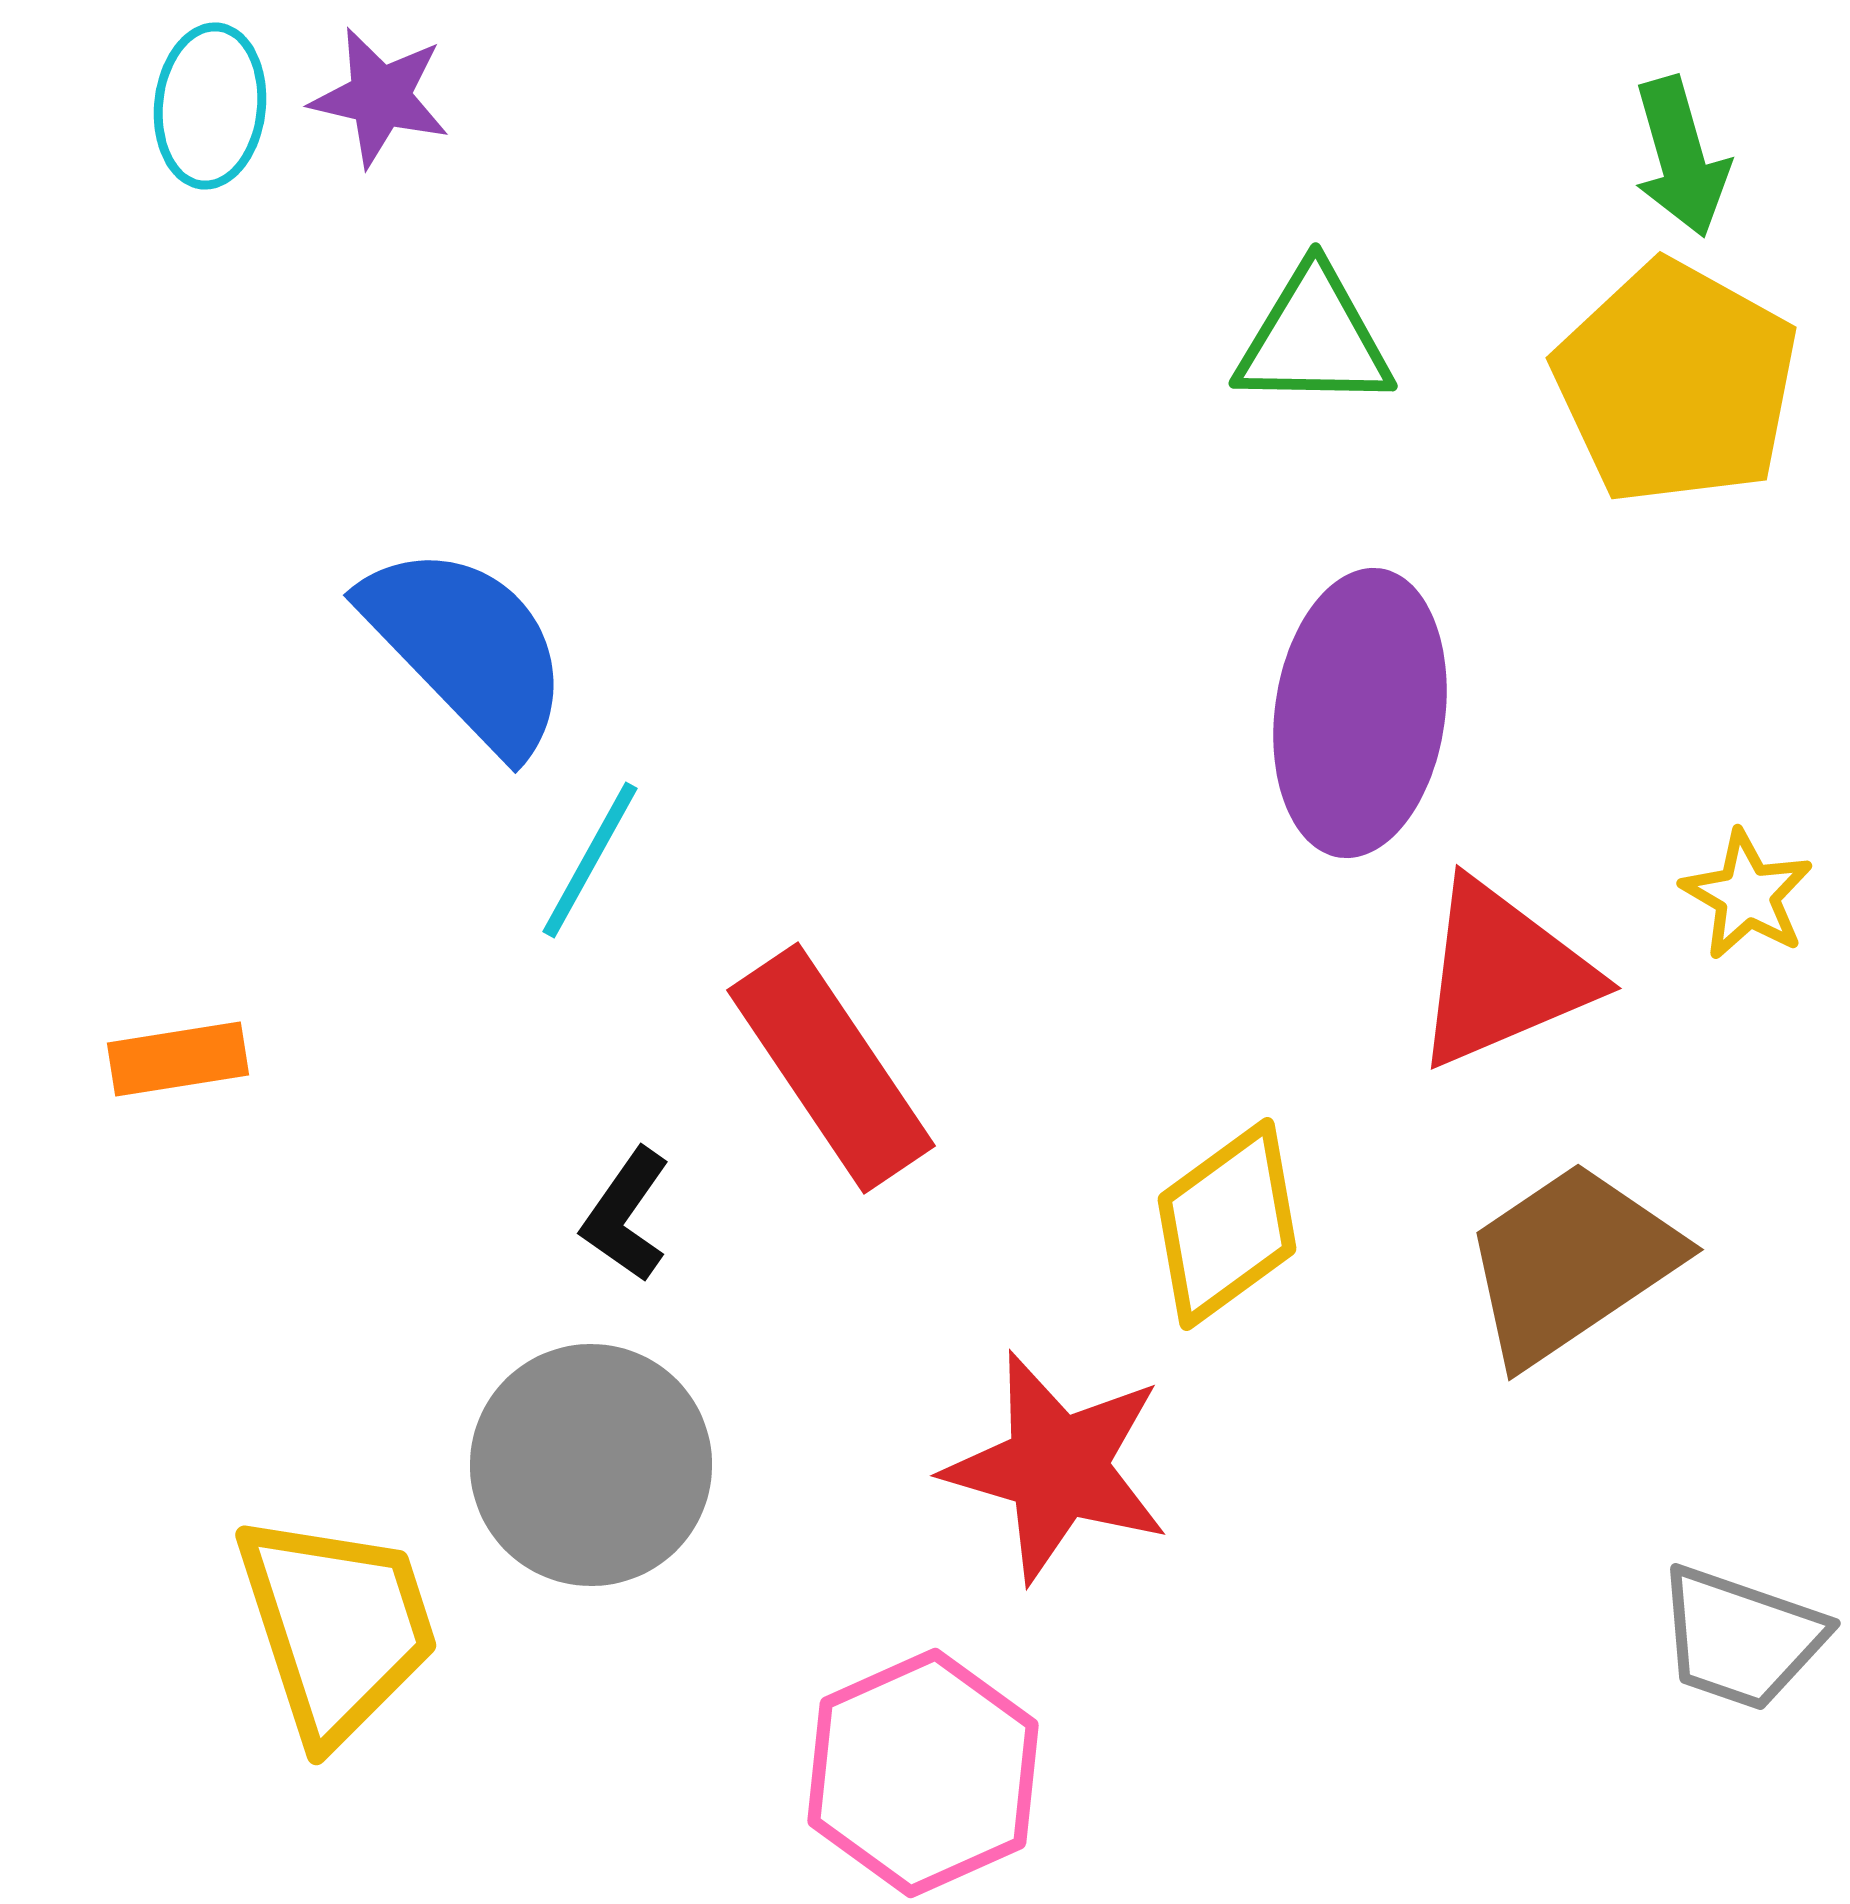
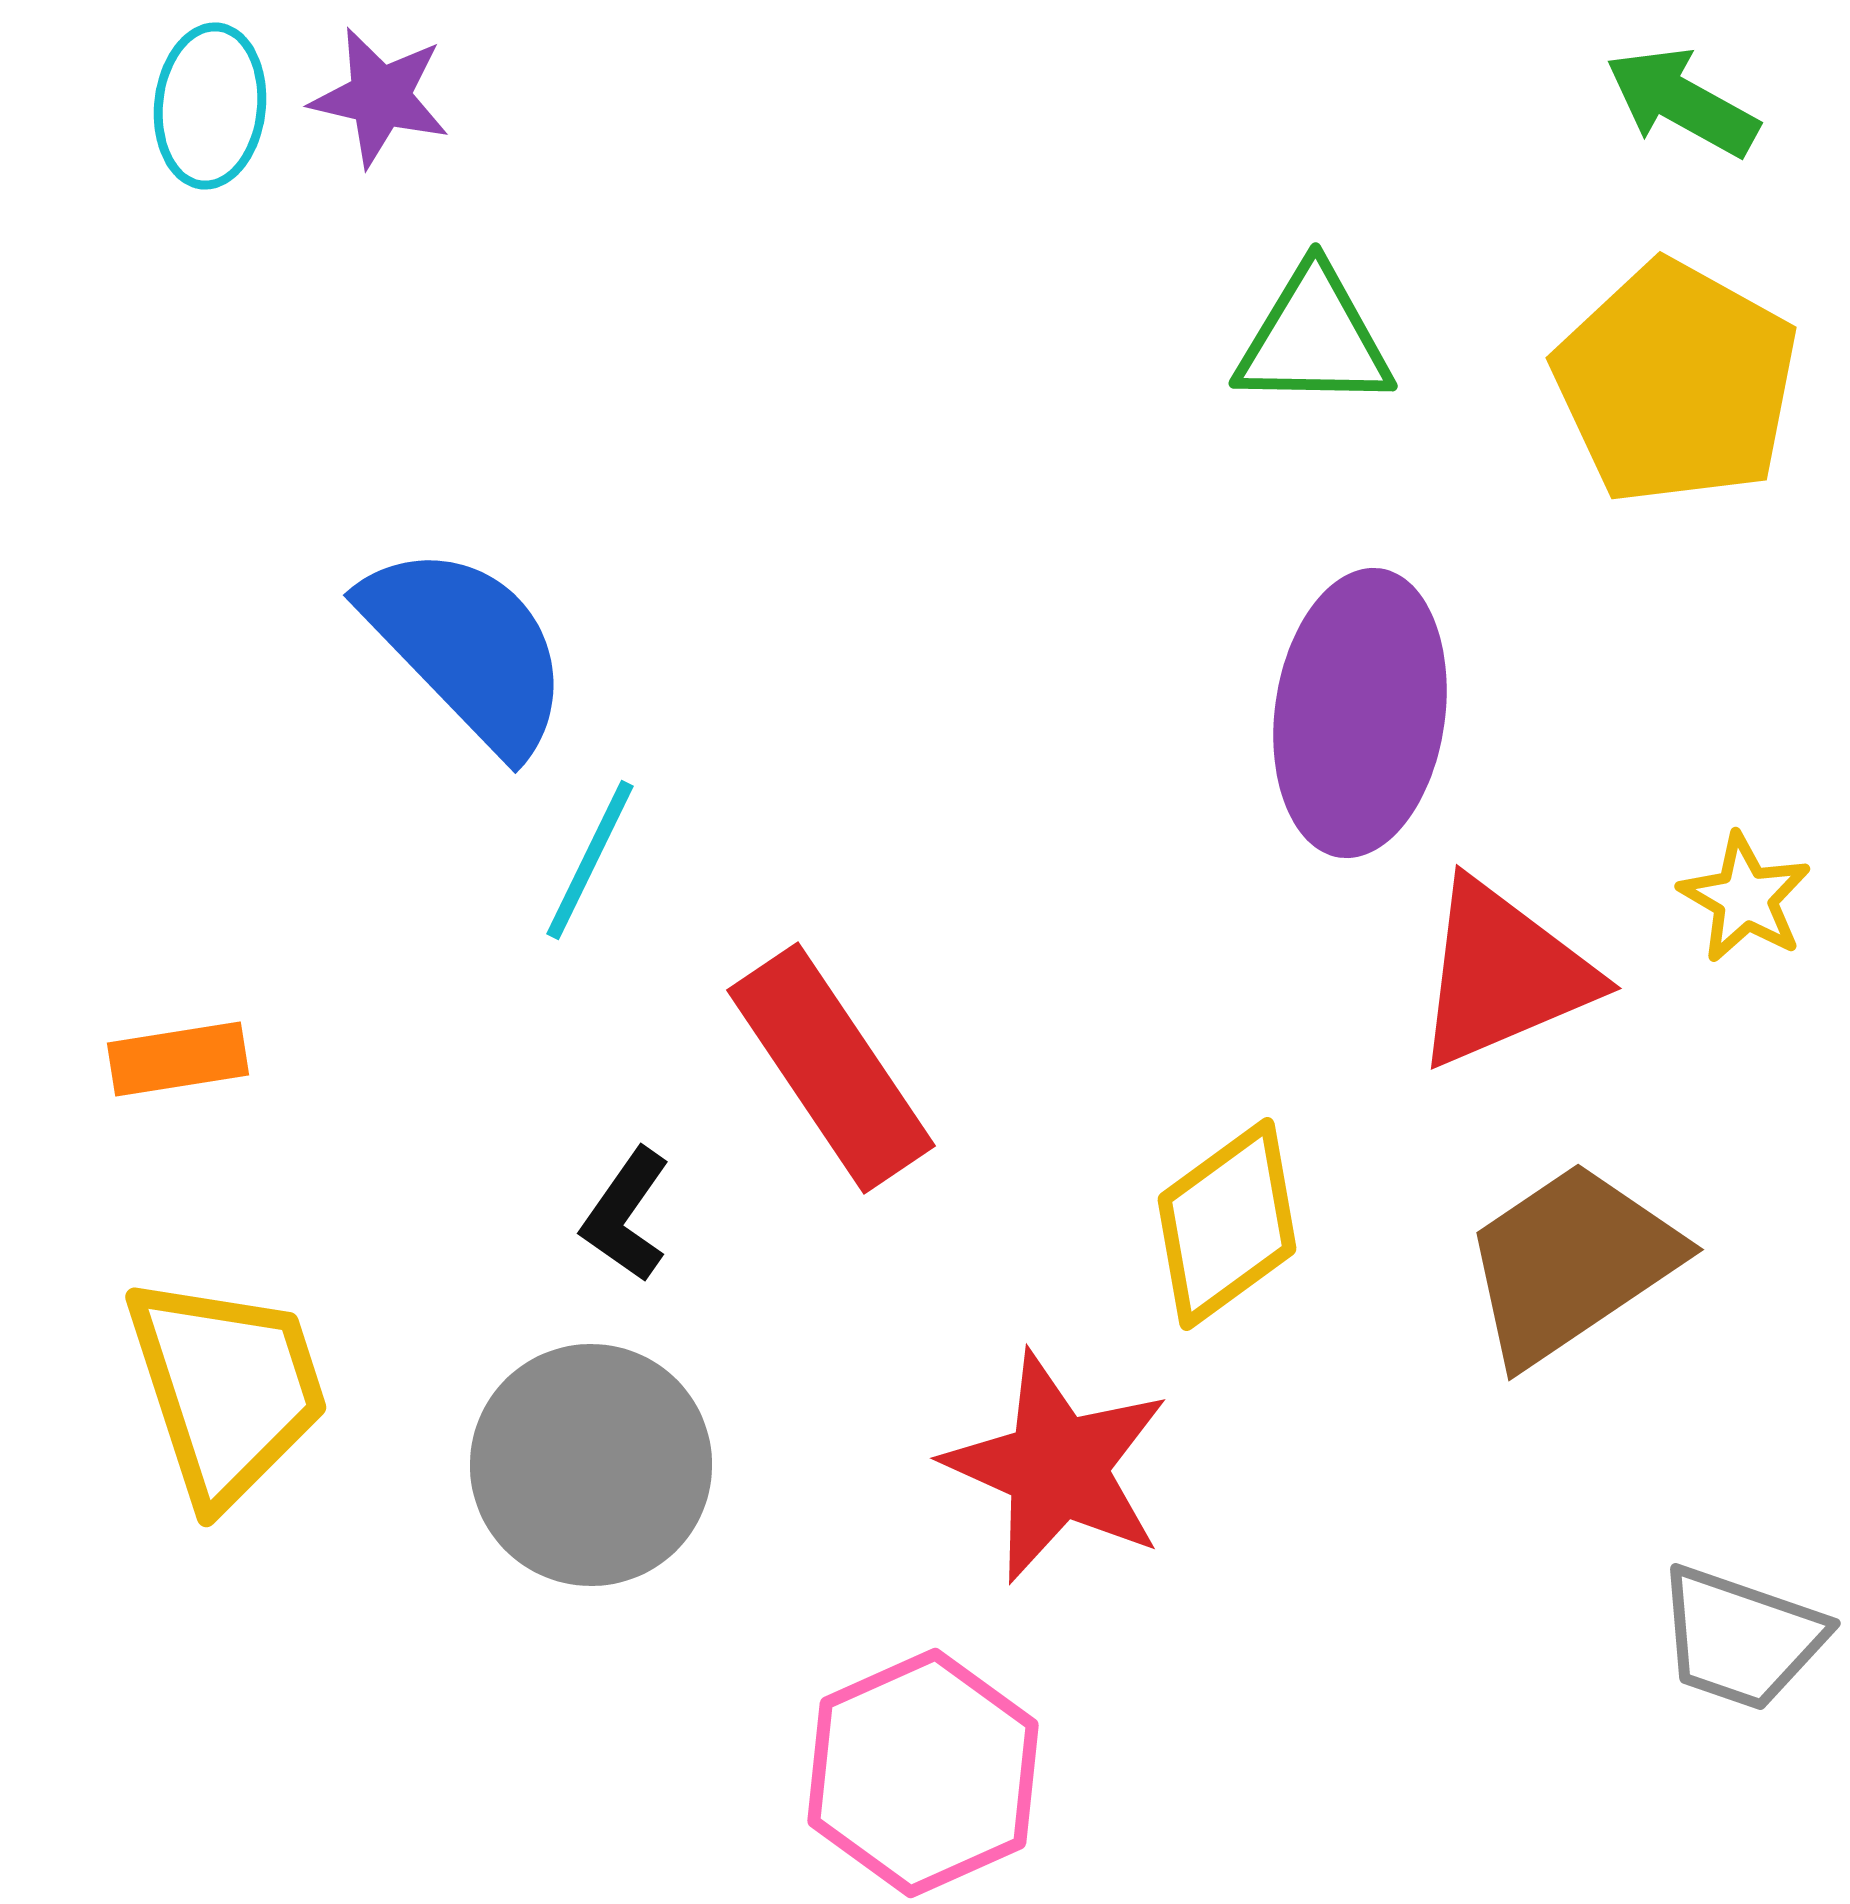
green arrow: moved 1 px right, 55 px up; rotated 135 degrees clockwise
cyan line: rotated 3 degrees counterclockwise
yellow star: moved 2 px left, 3 px down
red star: rotated 8 degrees clockwise
yellow trapezoid: moved 110 px left, 238 px up
